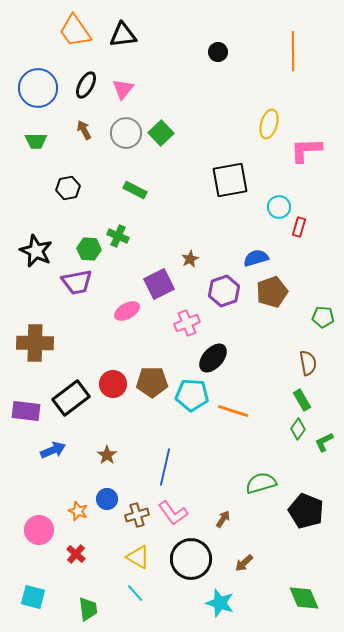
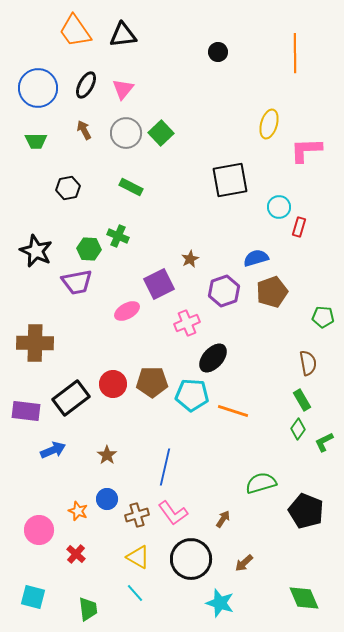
orange line at (293, 51): moved 2 px right, 2 px down
green rectangle at (135, 190): moved 4 px left, 3 px up
